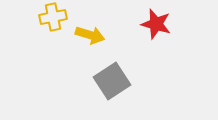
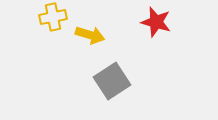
red star: moved 2 px up
